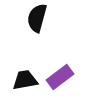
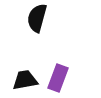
purple rectangle: moved 2 px left, 1 px down; rotated 32 degrees counterclockwise
